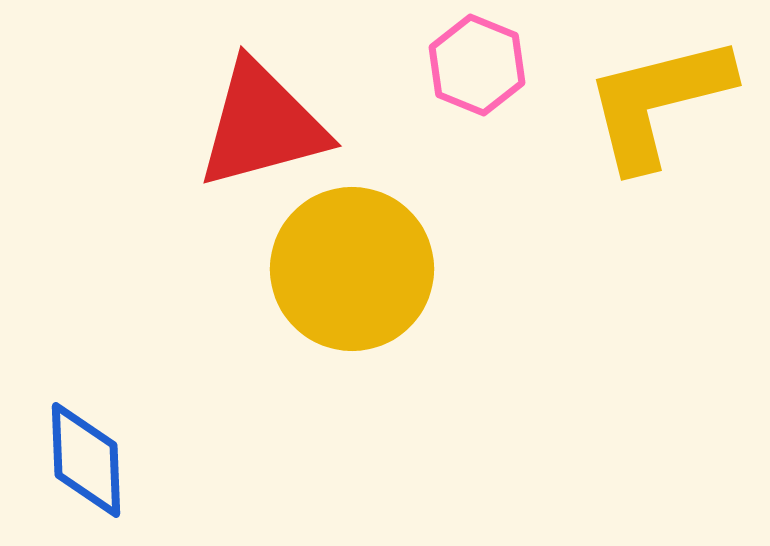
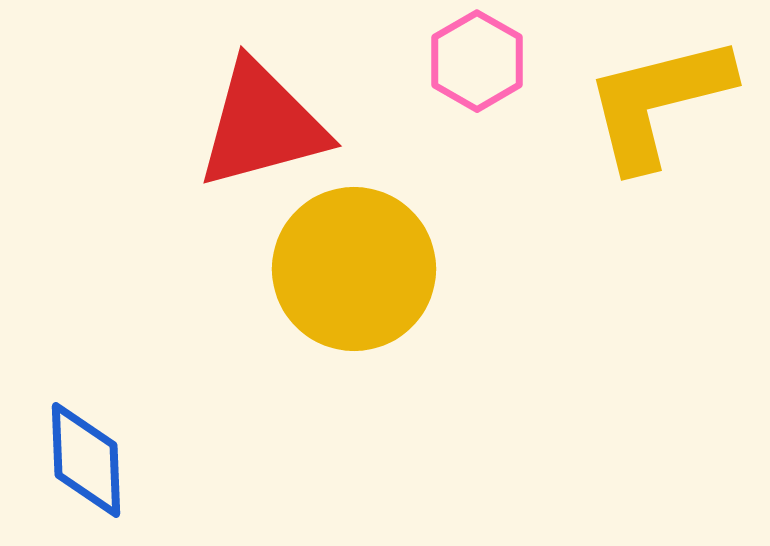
pink hexagon: moved 4 px up; rotated 8 degrees clockwise
yellow circle: moved 2 px right
